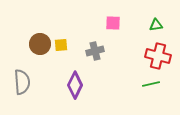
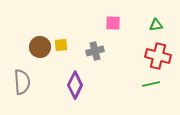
brown circle: moved 3 px down
